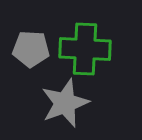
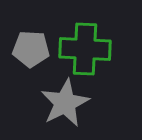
gray star: rotated 6 degrees counterclockwise
